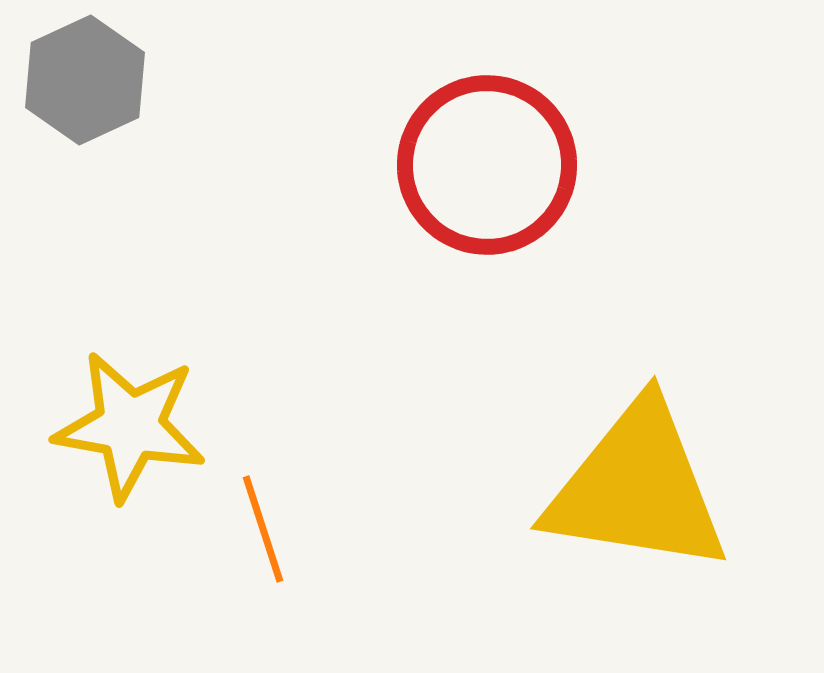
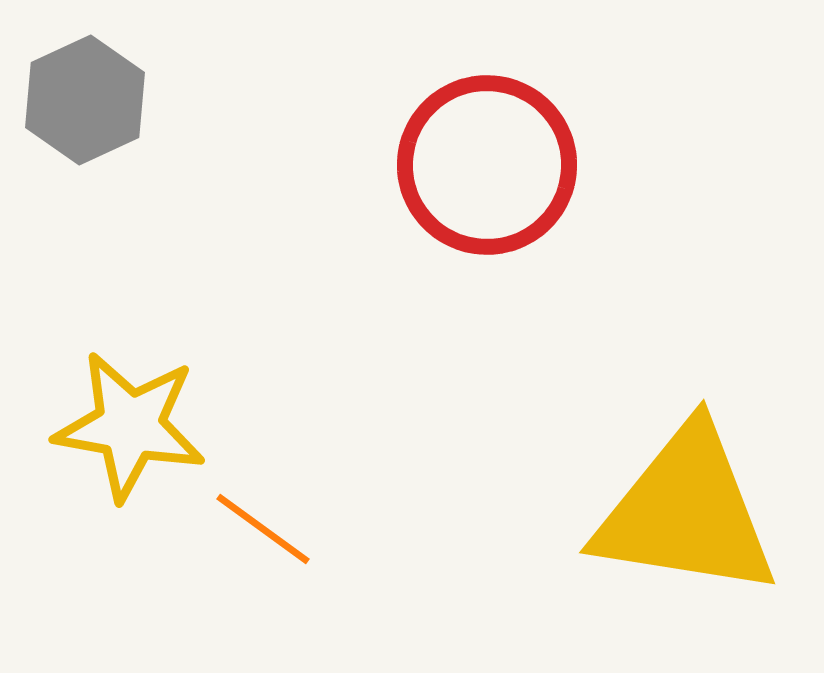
gray hexagon: moved 20 px down
yellow triangle: moved 49 px right, 24 px down
orange line: rotated 36 degrees counterclockwise
